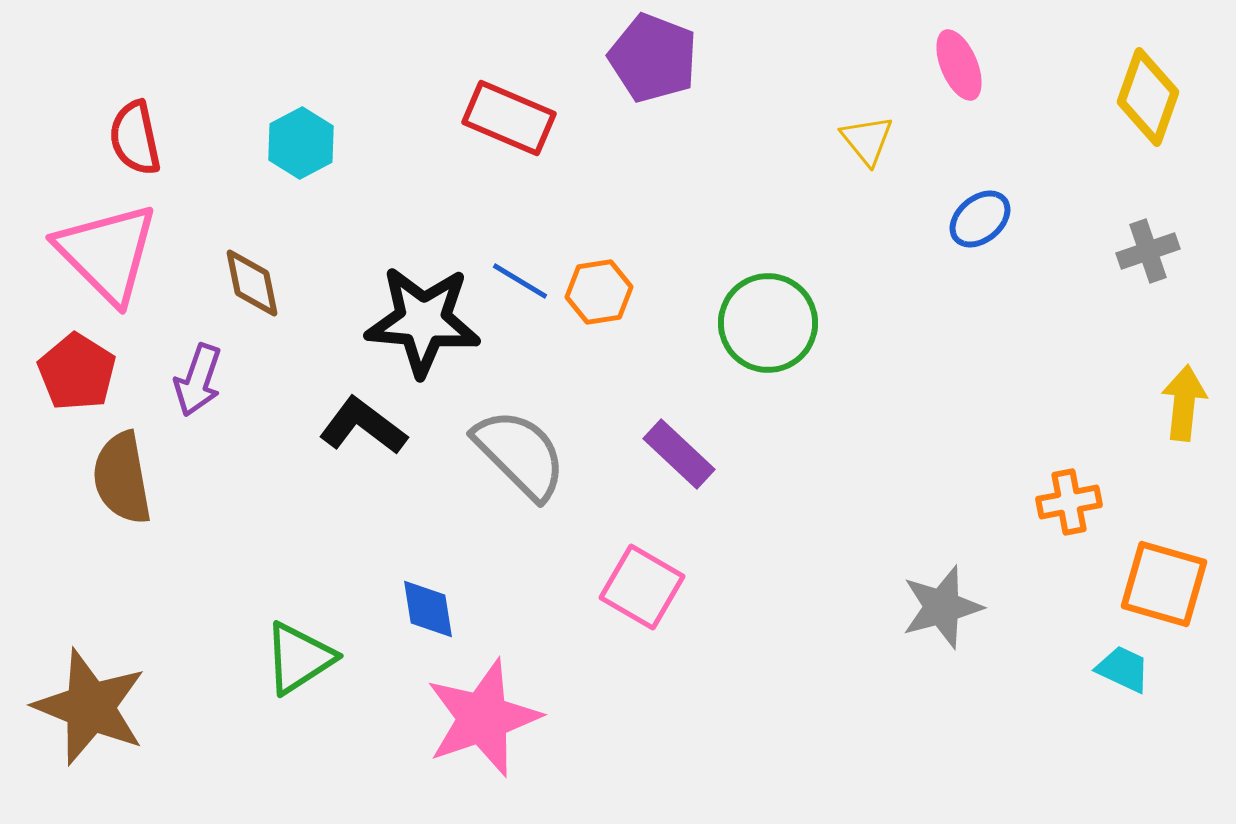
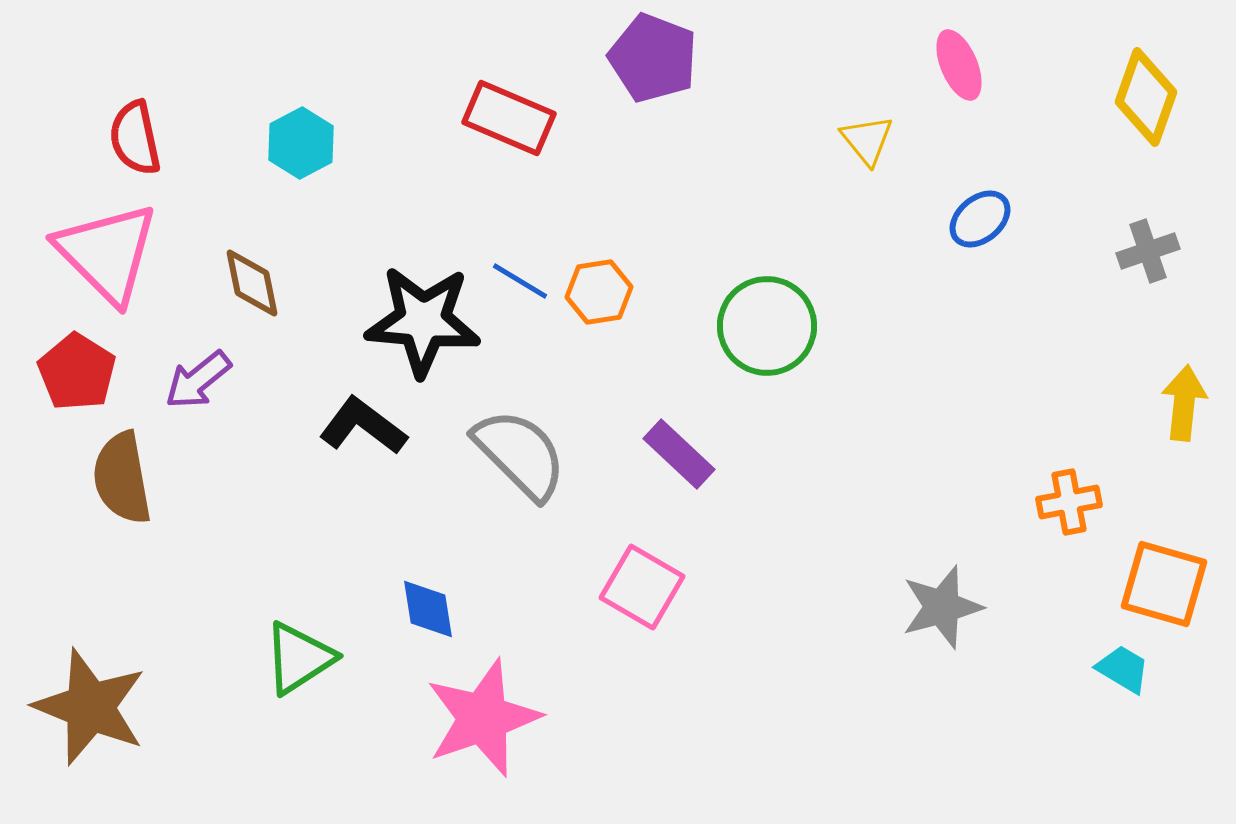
yellow diamond: moved 2 px left
green circle: moved 1 px left, 3 px down
purple arrow: rotated 32 degrees clockwise
cyan trapezoid: rotated 6 degrees clockwise
